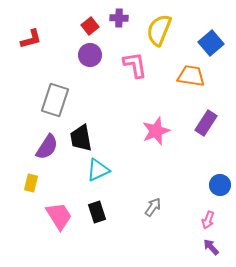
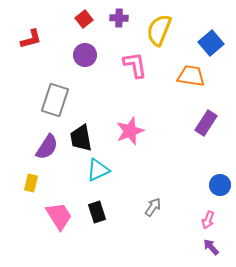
red square: moved 6 px left, 7 px up
purple circle: moved 5 px left
pink star: moved 26 px left
